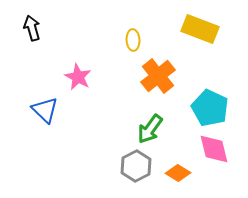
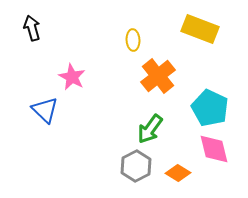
pink star: moved 6 px left
